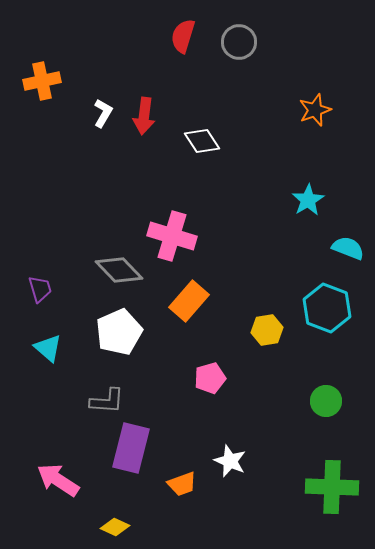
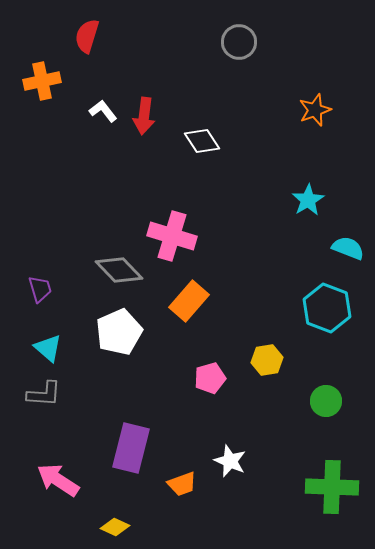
red semicircle: moved 96 px left
white L-shape: moved 2 px up; rotated 68 degrees counterclockwise
yellow hexagon: moved 30 px down
gray L-shape: moved 63 px left, 7 px up
